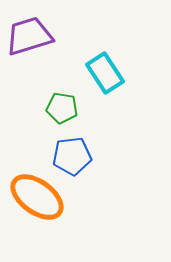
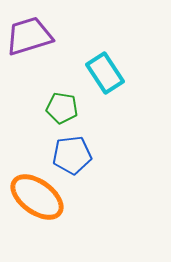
blue pentagon: moved 1 px up
